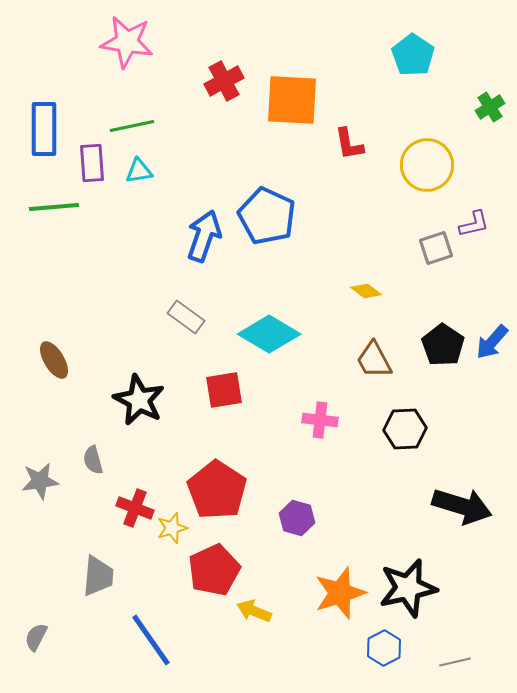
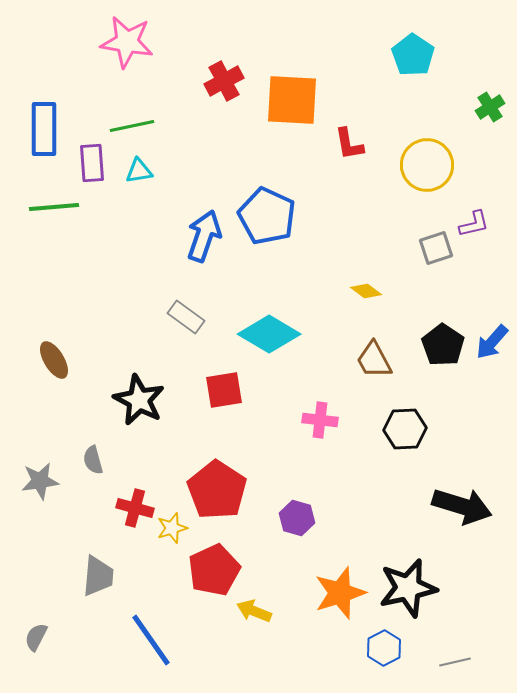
red cross at (135, 508): rotated 6 degrees counterclockwise
